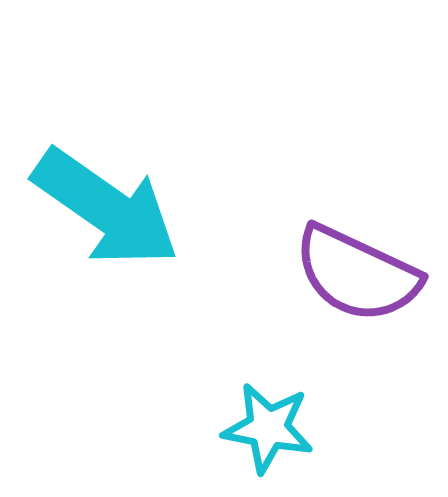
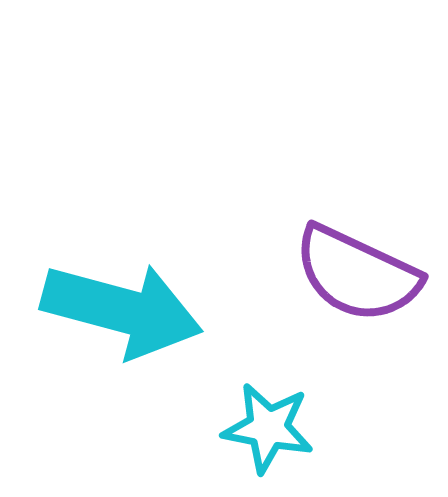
cyan arrow: moved 16 px right, 102 px down; rotated 20 degrees counterclockwise
